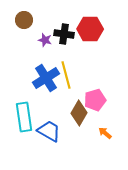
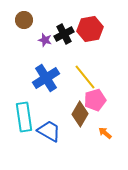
red hexagon: rotated 10 degrees counterclockwise
black cross: rotated 36 degrees counterclockwise
yellow line: moved 19 px right, 2 px down; rotated 24 degrees counterclockwise
brown diamond: moved 1 px right, 1 px down
